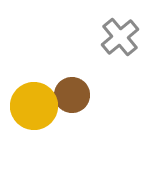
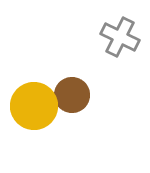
gray cross: rotated 24 degrees counterclockwise
